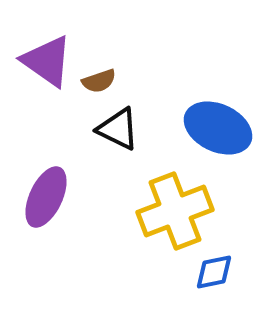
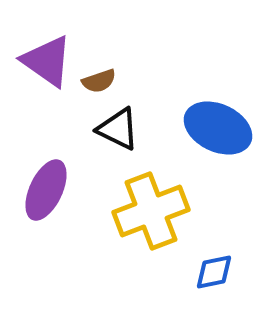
purple ellipse: moved 7 px up
yellow cross: moved 24 px left
